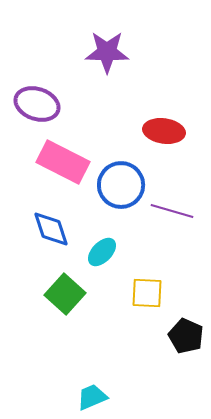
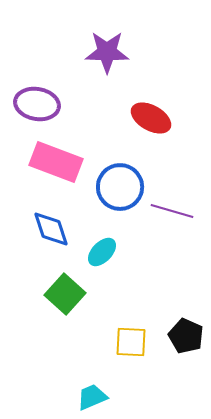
purple ellipse: rotated 9 degrees counterclockwise
red ellipse: moved 13 px left, 13 px up; rotated 21 degrees clockwise
pink rectangle: moved 7 px left; rotated 6 degrees counterclockwise
blue circle: moved 1 px left, 2 px down
yellow square: moved 16 px left, 49 px down
